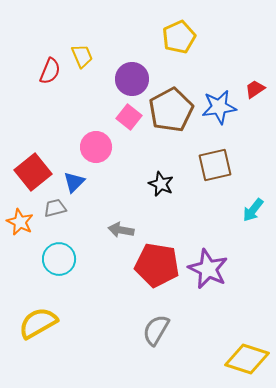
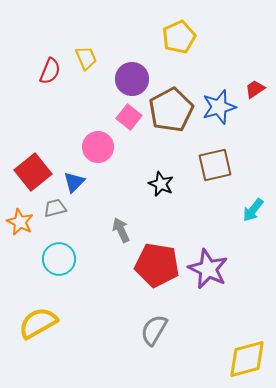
yellow trapezoid: moved 4 px right, 2 px down
blue star: rotated 8 degrees counterclockwise
pink circle: moved 2 px right
gray arrow: rotated 55 degrees clockwise
gray semicircle: moved 2 px left
yellow diamond: rotated 33 degrees counterclockwise
